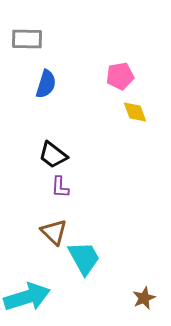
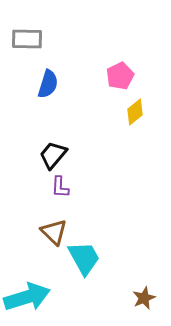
pink pentagon: rotated 16 degrees counterclockwise
blue semicircle: moved 2 px right
yellow diamond: rotated 72 degrees clockwise
black trapezoid: rotated 92 degrees clockwise
